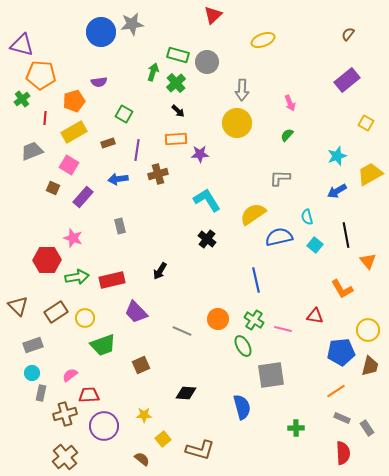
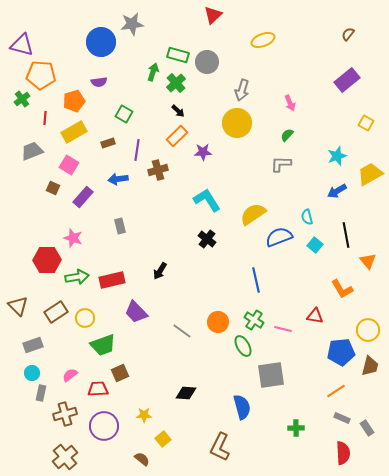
blue circle at (101, 32): moved 10 px down
gray arrow at (242, 90): rotated 15 degrees clockwise
orange rectangle at (176, 139): moved 1 px right, 3 px up; rotated 40 degrees counterclockwise
purple star at (200, 154): moved 3 px right, 2 px up
brown cross at (158, 174): moved 4 px up
gray L-shape at (280, 178): moved 1 px right, 14 px up
blue semicircle at (279, 237): rotated 8 degrees counterclockwise
orange circle at (218, 319): moved 3 px down
gray line at (182, 331): rotated 12 degrees clockwise
brown square at (141, 365): moved 21 px left, 8 px down
red trapezoid at (89, 395): moved 9 px right, 6 px up
brown L-shape at (200, 450): moved 20 px right, 3 px up; rotated 100 degrees clockwise
